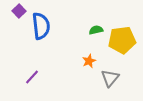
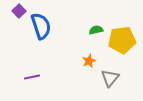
blue semicircle: rotated 12 degrees counterclockwise
purple line: rotated 35 degrees clockwise
